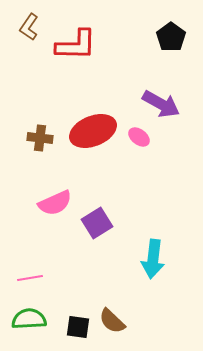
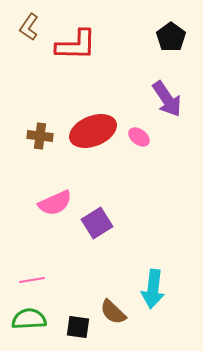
purple arrow: moved 6 px right, 5 px up; rotated 27 degrees clockwise
brown cross: moved 2 px up
cyan arrow: moved 30 px down
pink line: moved 2 px right, 2 px down
brown semicircle: moved 1 px right, 9 px up
